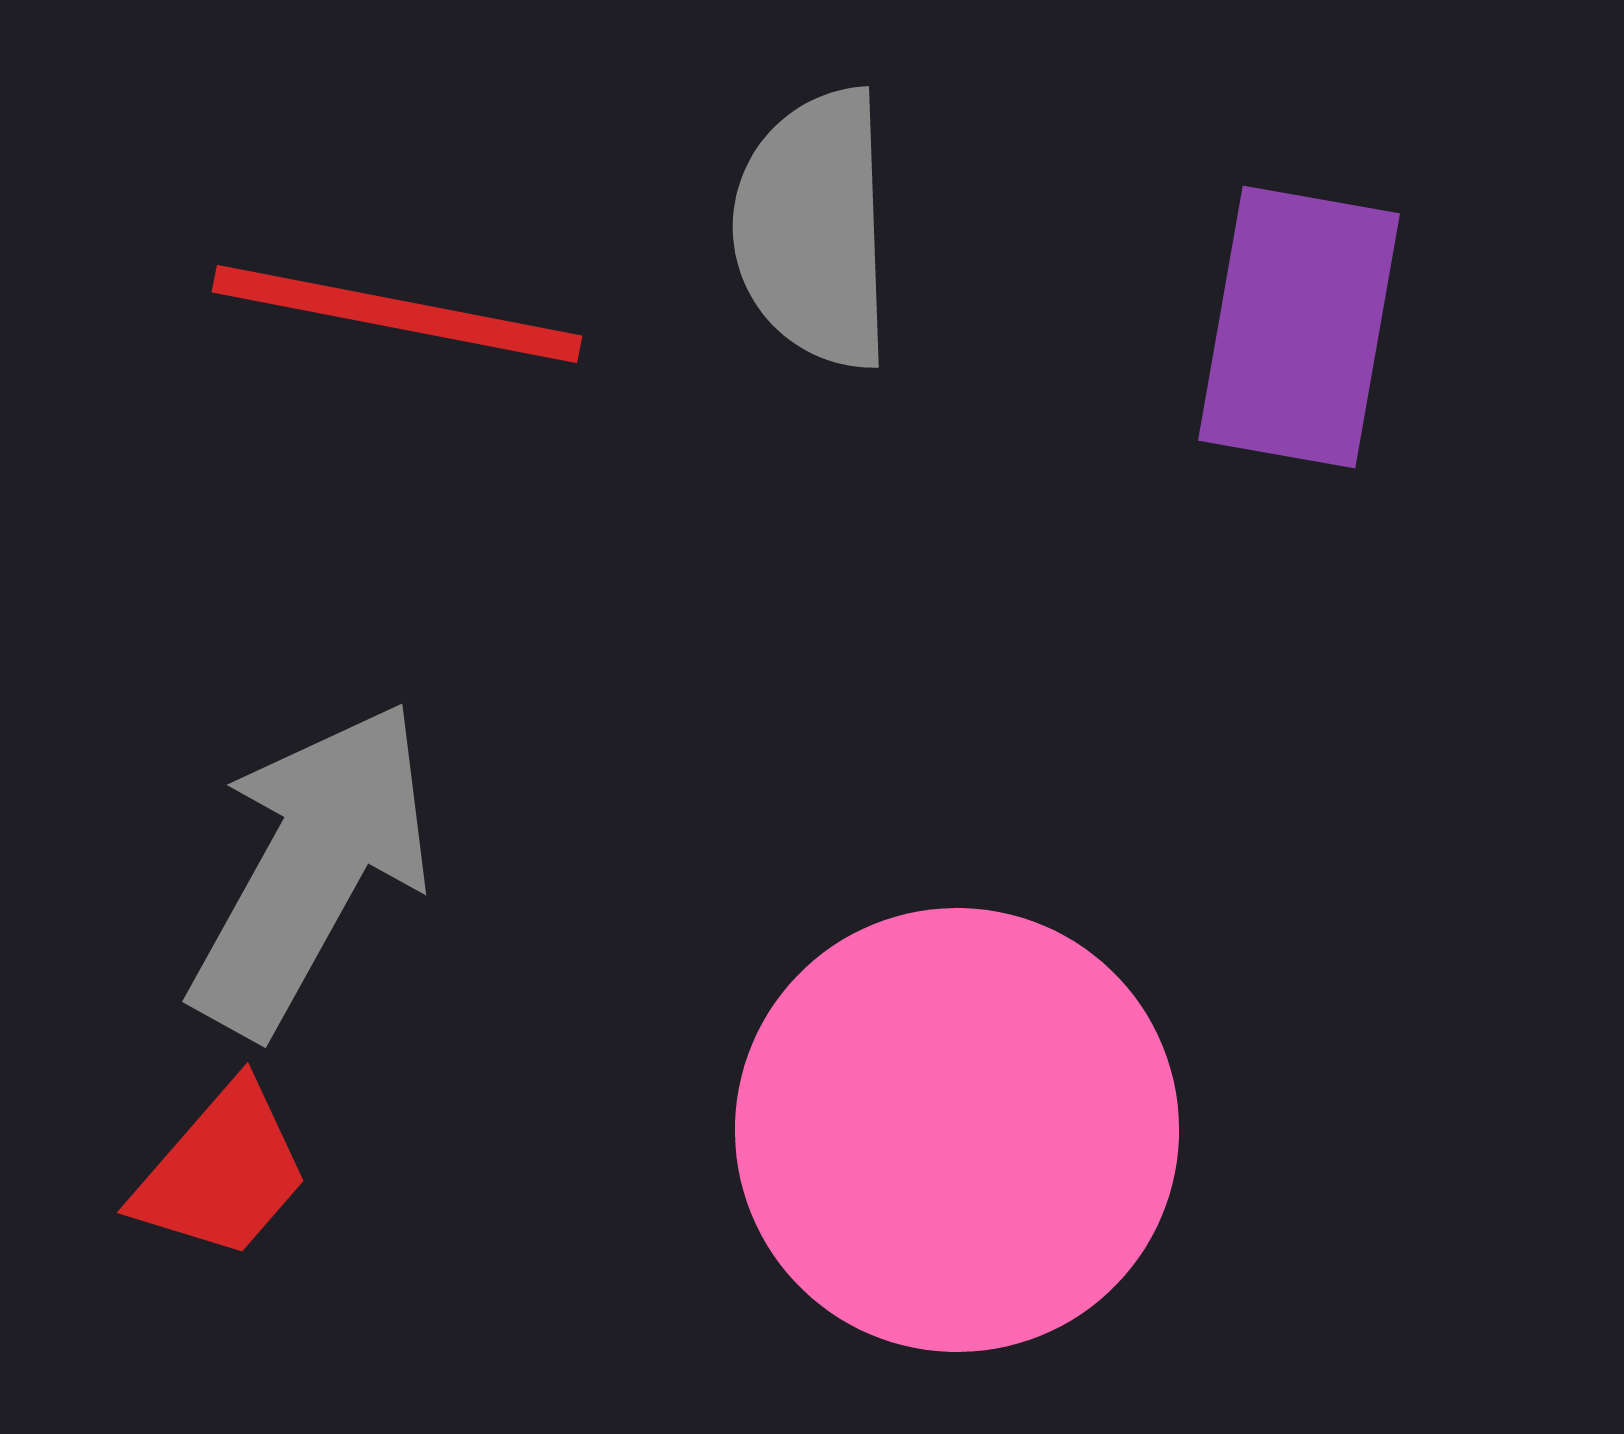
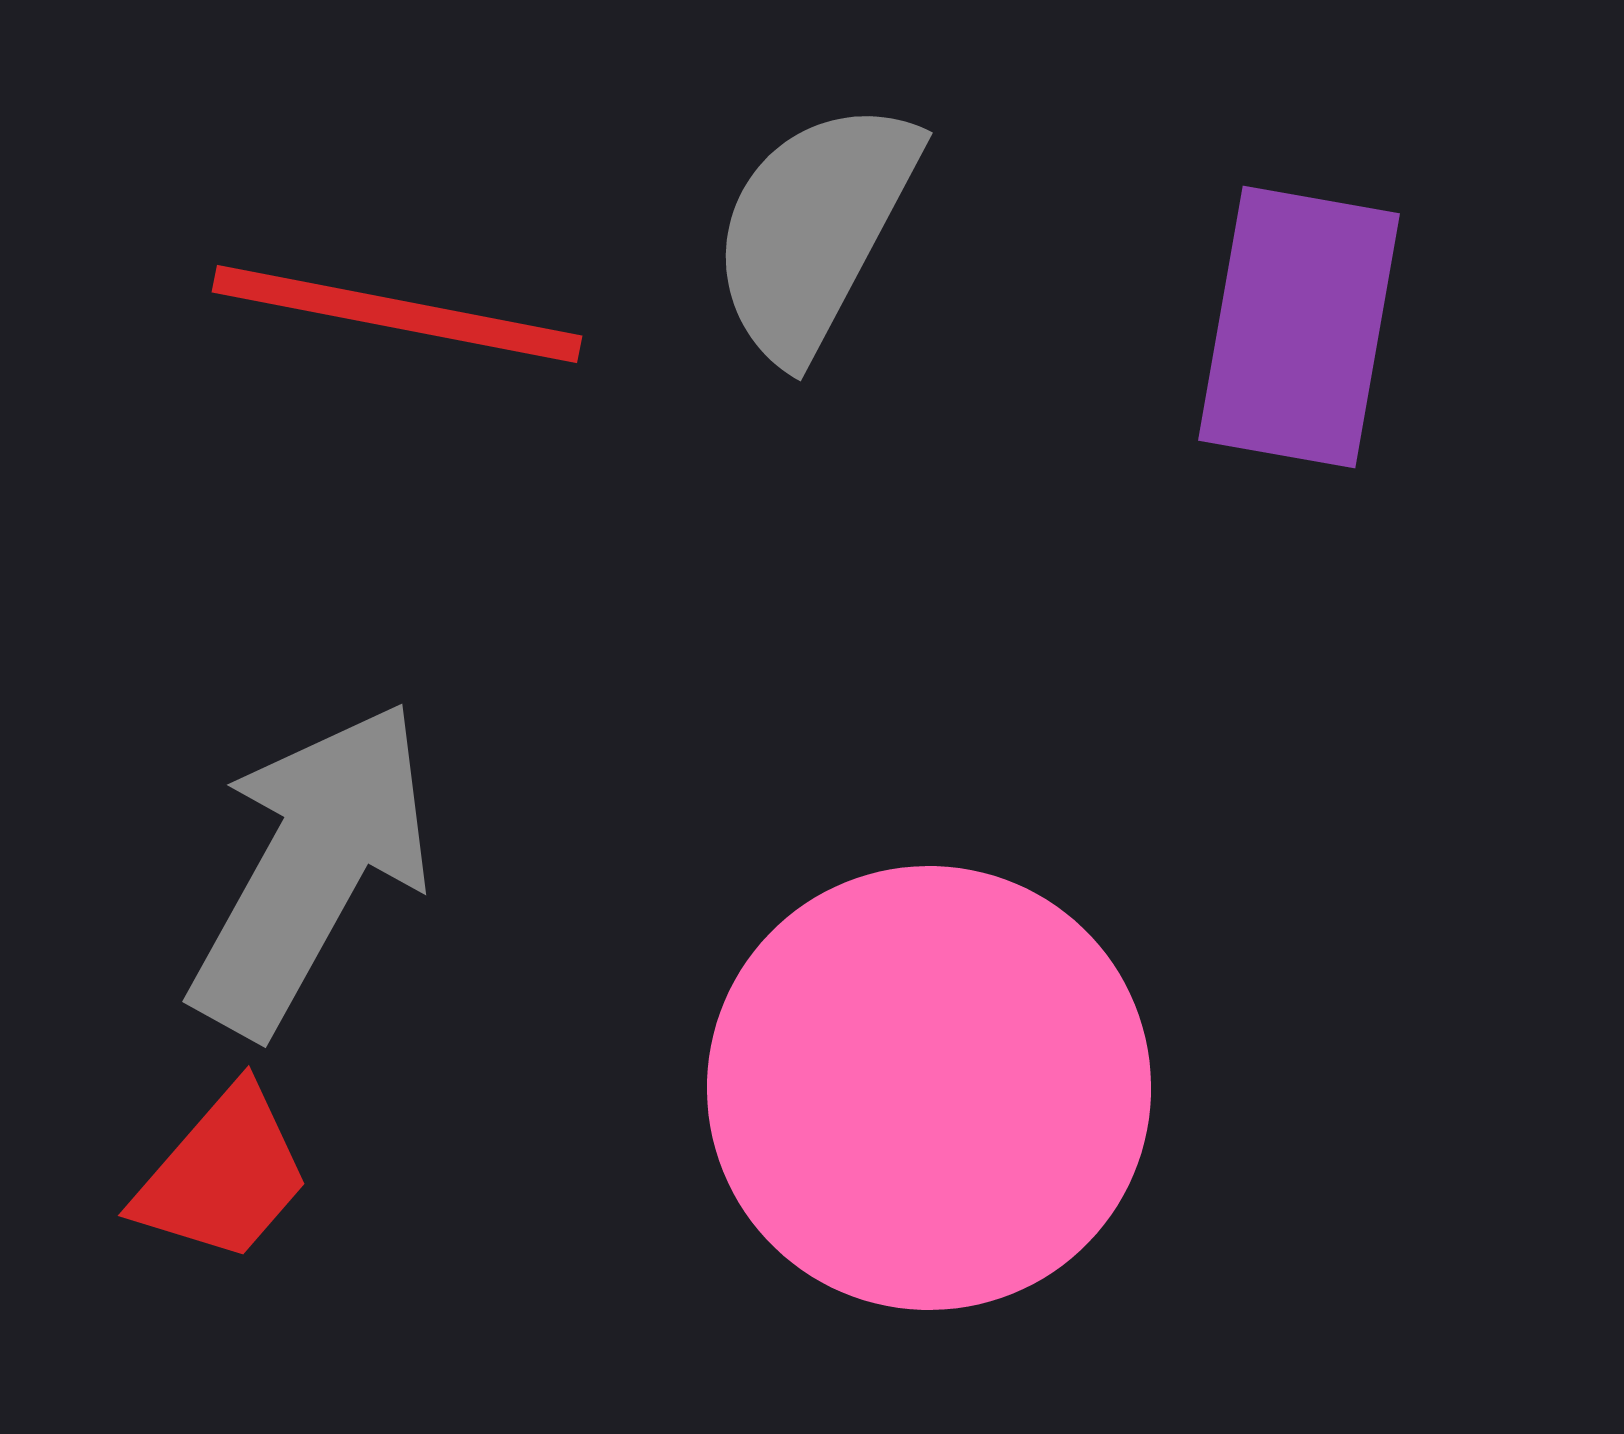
gray semicircle: rotated 30 degrees clockwise
pink circle: moved 28 px left, 42 px up
red trapezoid: moved 1 px right, 3 px down
